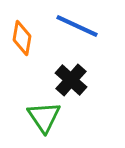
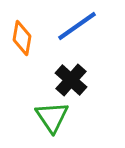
blue line: rotated 60 degrees counterclockwise
green triangle: moved 8 px right
